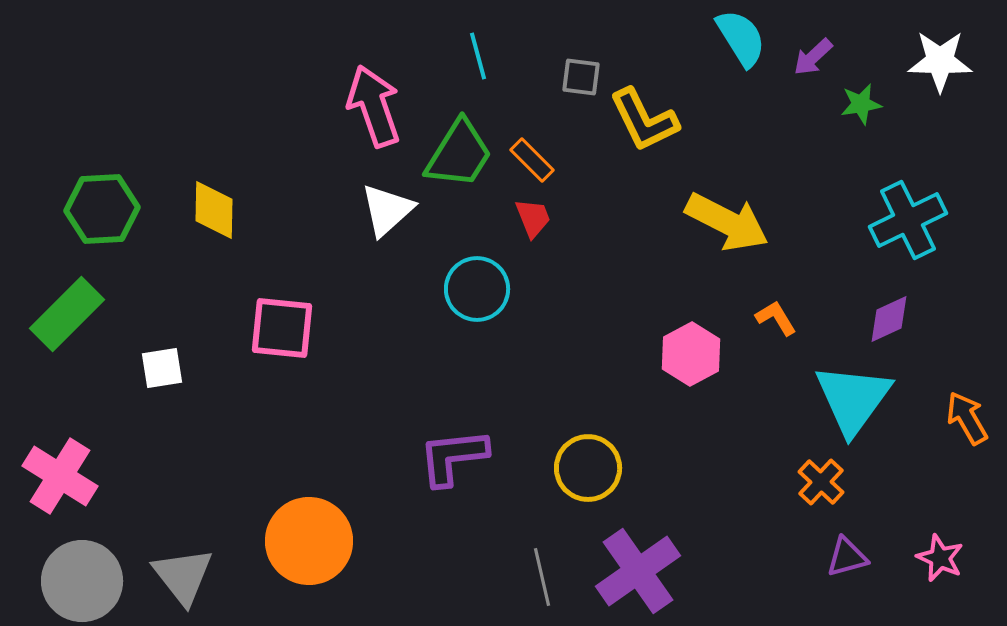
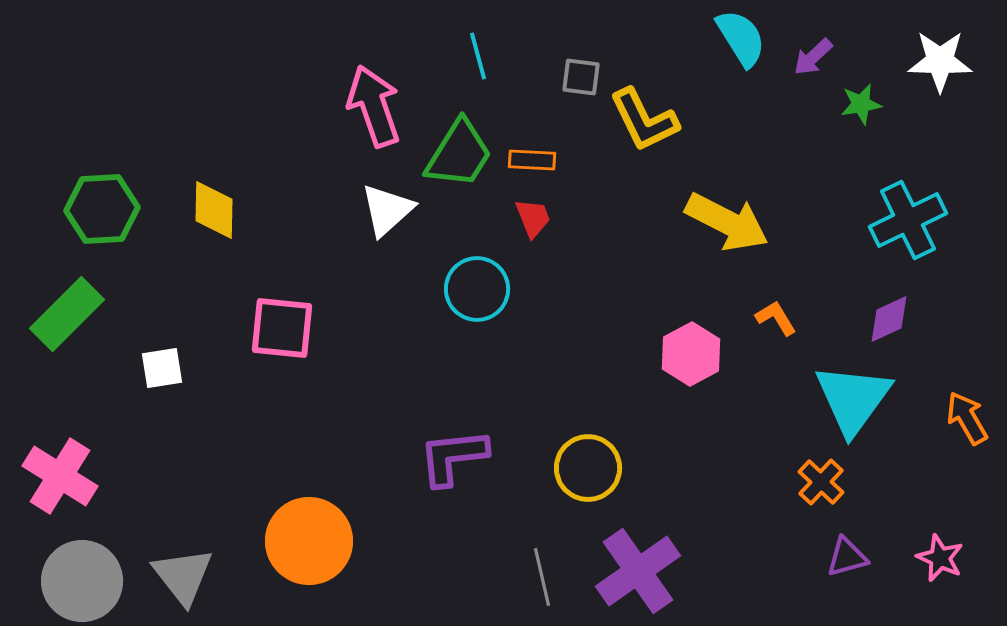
orange rectangle: rotated 42 degrees counterclockwise
